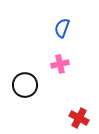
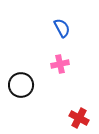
blue semicircle: rotated 132 degrees clockwise
black circle: moved 4 px left
